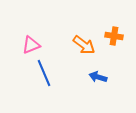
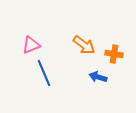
orange cross: moved 18 px down
